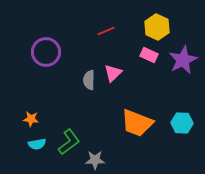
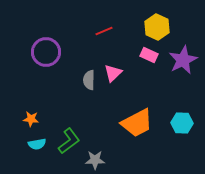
red line: moved 2 px left
orange trapezoid: rotated 48 degrees counterclockwise
green L-shape: moved 1 px up
